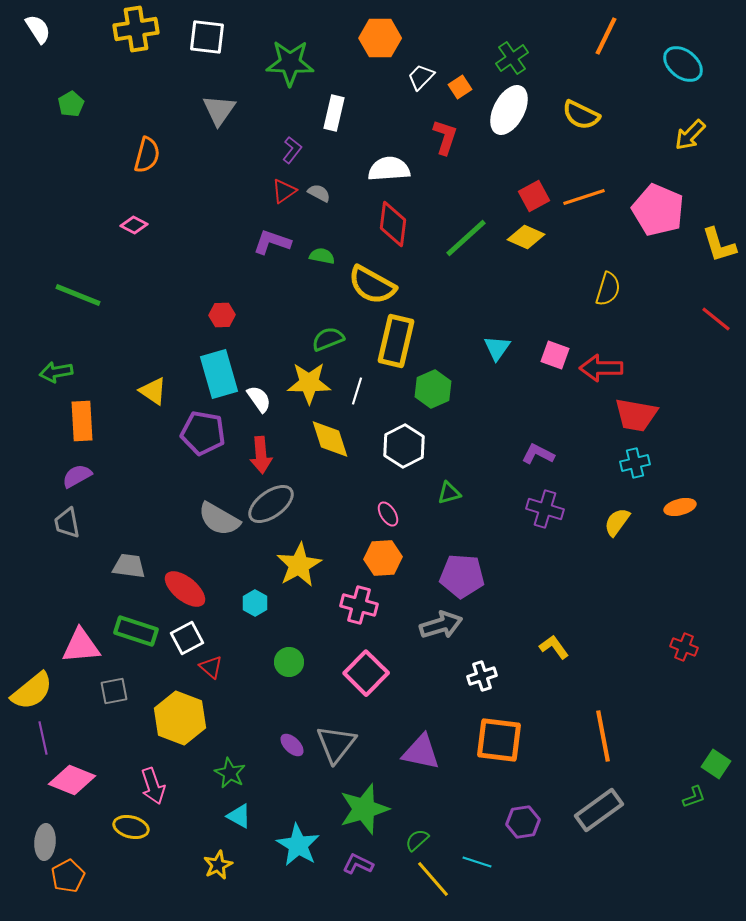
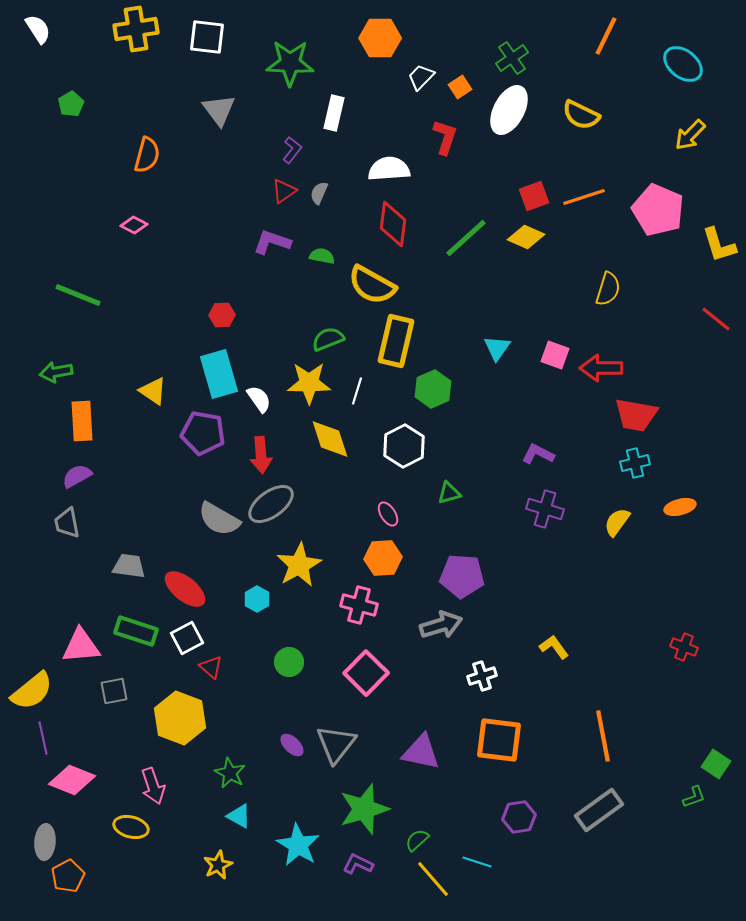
gray triangle at (219, 110): rotated 12 degrees counterclockwise
gray semicircle at (319, 193): rotated 95 degrees counterclockwise
red square at (534, 196): rotated 8 degrees clockwise
cyan hexagon at (255, 603): moved 2 px right, 4 px up
purple hexagon at (523, 822): moved 4 px left, 5 px up
